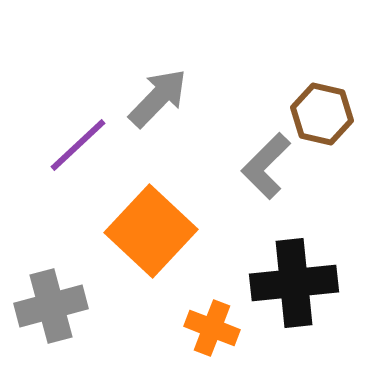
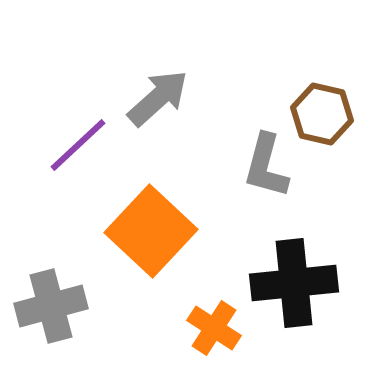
gray arrow: rotated 4 degrees clockwise
gray L-shape: rotated 30 degrees counterclockwise
orange cross: moved 2 px right; rotated 12 degrees clockwise
